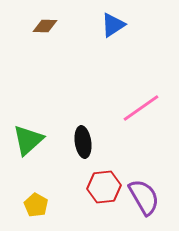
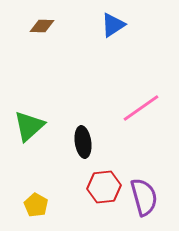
brown diamond: moved 3 px left
green triangle: moved 1 px right, 14 px up
purple semicircle: rotated 15 degrees clockwise
